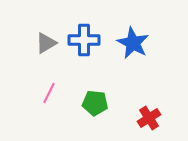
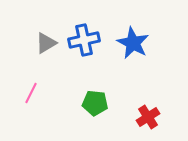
blue cross: rotated 12 degrees counterclockwise
pink line: moved 18 px left
red cross: moved 1 px left, 1 px up
